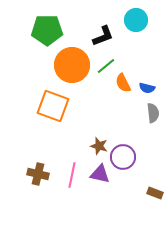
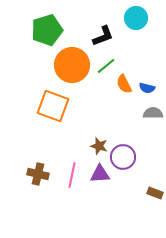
cyan circle: moved 2 px up
green pentagon: rotated 16 degrees counterclockwise
orange semicircle: moved 1 px right, 1 px down
gray semicircle: rotated 84 degrees counterclockwise
purple triangle: rotated 15 degrees counterclockwise
